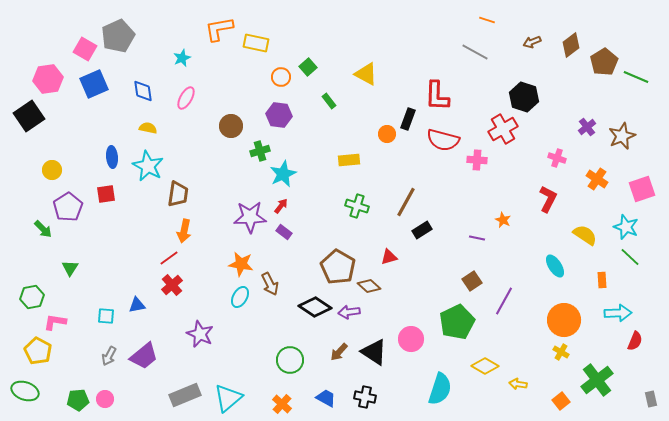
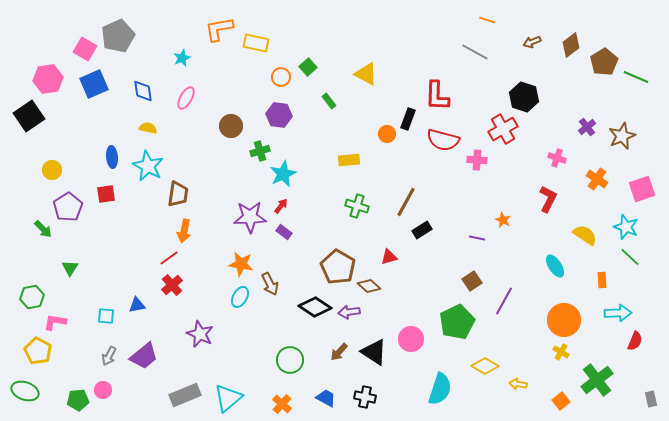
pink circle at (105, 399): moved 2 px left, 9 px up
